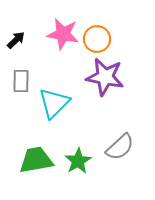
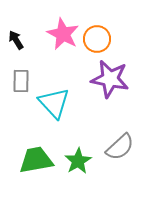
pink star: rotated 16 degrees clockwise
black arrow: rotated 78 degrees counterclockwise
purple star: moved 5 px right, 2 px down
cyan triangle: rotated 28 degrees counterclockwise
